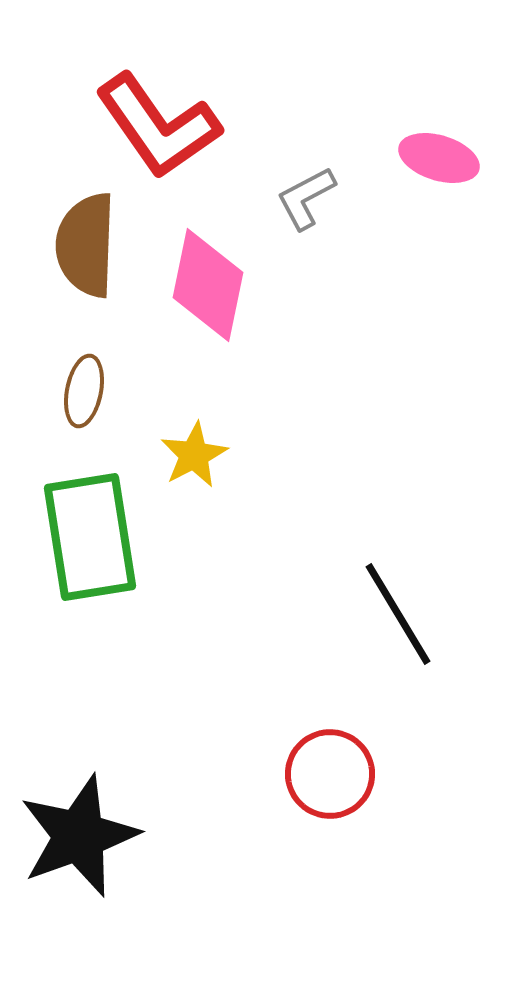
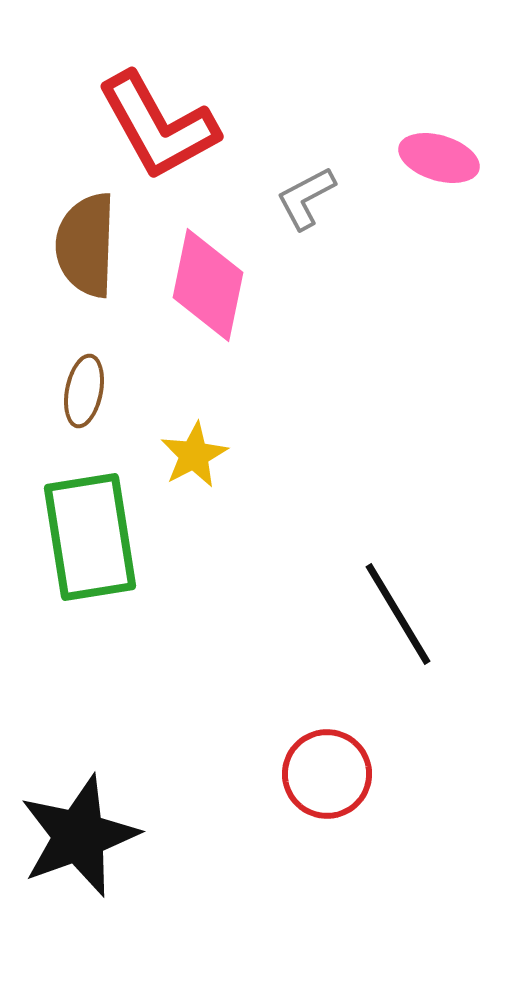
red L-shape: rotated 6 degrees clockwise
red circle: moved 3 px left
